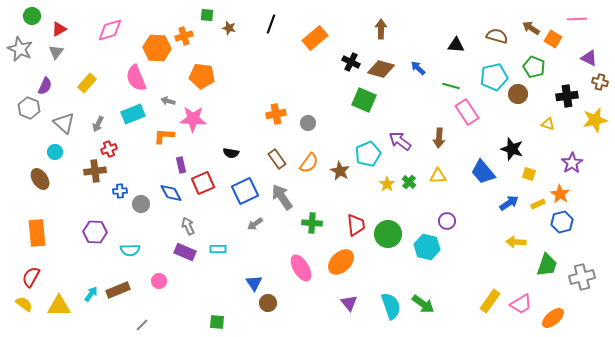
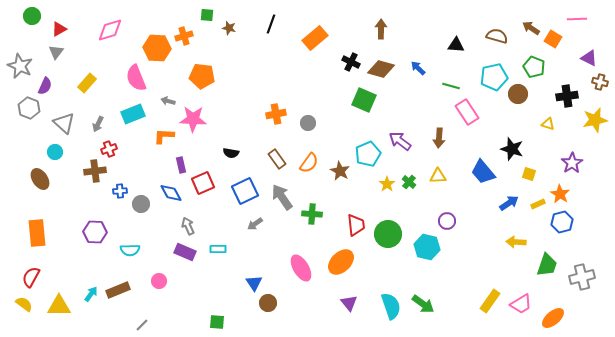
gray star at (20, 49): moved 17 px down
green cross at (312, 223): moved 9 px up
